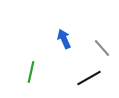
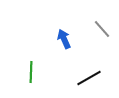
gray line: moved 19 px up
green line: rotated 10 degrees counterclockwise
